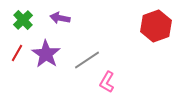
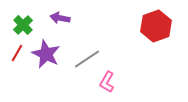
green cross: moved 5 px down
purple star: rotated 8 degrees counterclockwise
gray line: moved 1 px up
